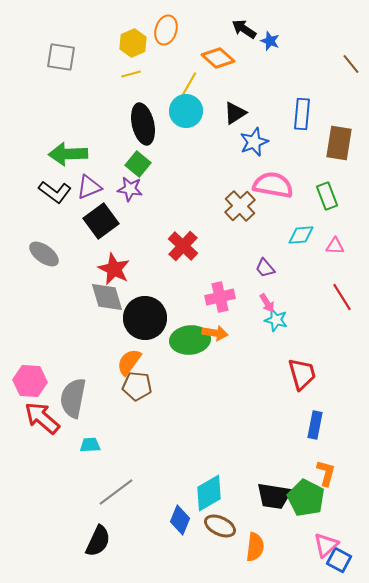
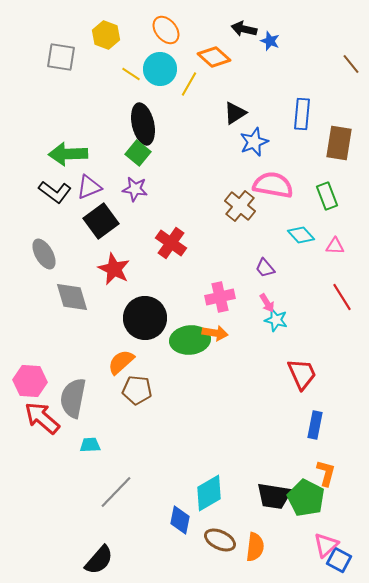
black arrow at (244, 29): rotated 20 degrees counterclockwise
orange ellipse at (166, 30): rotated 56 degrees counterclockwise
yellow hexagon at (133, 43): moved 27 px left, 8 px up; rotated 16 degrees counterclockwise
orange diamond at (218, 58): moved 4 px left, 1 px up
yellow line at (131, 74): rotated 48 degrees clockwise
cyan circle at (186, 111): moved 26 px left, 42 px up
green square at (138, 164): moved 11 px up
purple star at (130, 189): moved 5 px right
brown cross at (240, 206): rotated 8 degrees counterclockwise
cyan diamond at (301, 235): rotated 52 degrees clockwise
red cross at (183, 246): moved 12 px left, 3 px up; rotated 8 degrees counterclockwise
gray ellipse at (44, 254): rotated 24 degrees clockwise
gray diamond at (107, 297): moved 35 px left
orange semicircle at (129, 362): moved 8 px left; rotated 12 degrees clockwise
red trapezoid at (302, 374): rotated 8 degrees counterclockwise
brown pentagon at (137, 386): moved 4 px down
gray line at (116, 492): rotated 9 degrees counterclockwise
blue diamond at (180, 520): rotated 12 degrees counterclockwise
brown ellipse at (220, 526): moved 14 px down
black semicircle at (98, 541): moved 1 px right, 19 px down; rotated 16 degrees clockwise
